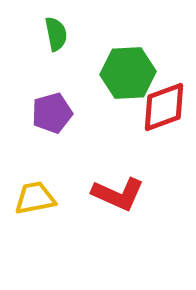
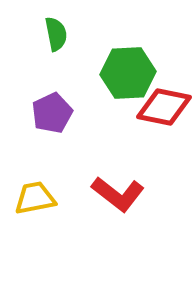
red diamond: rotated 32 degrees clockwise
purple pentagon: rotated 9 degrees counterclockwise
red L-shape: rotated 14 degrees clockwise
